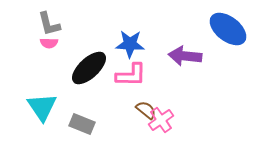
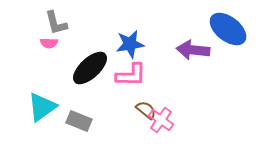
gray L-shape: moved 7 px right, 1 px up
blue star: rotated 12 degrees counterclockwise
purple arrow: moved 8 px right, 6 px up
black ellipse: moved 1 px right
cyan triangle: rotated 28 degrees clockwise
pink cross: rotated 20 degrees counterclockwise
gray rectangle: moved 3 px left, 3 px up
